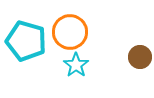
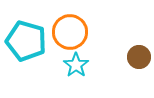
brown circle: moved 1 px left
